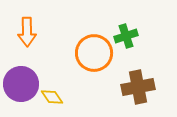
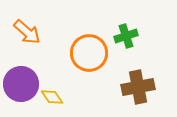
orange arrow: rotated 48 degrees counterclockwise
orange circle: moved 5 px left
